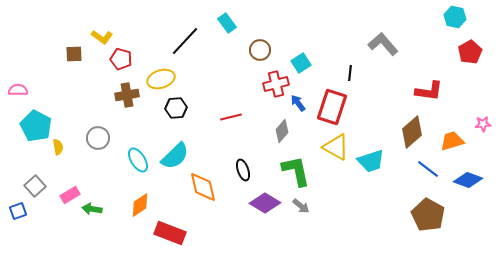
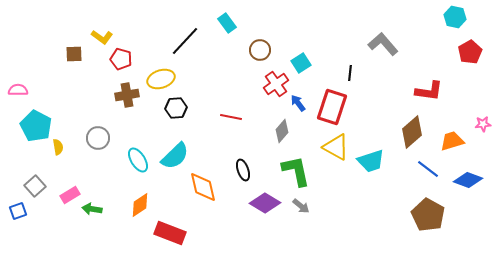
red cross at (276, 84): rotated 20 degrees counterclockwise
red line at (231, 117): rotated 25 degrees clockwise
